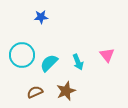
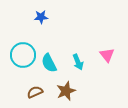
cyan circle: moved 1 px right
cyan semicircle: rotated 72 degrees counterclockwise
